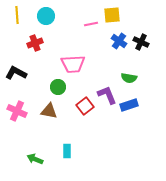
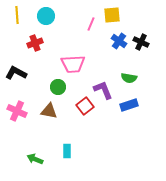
pink line: rotated 56 degrees counterclockwise
purple L-shape: moved 4 px left, 5 px up
